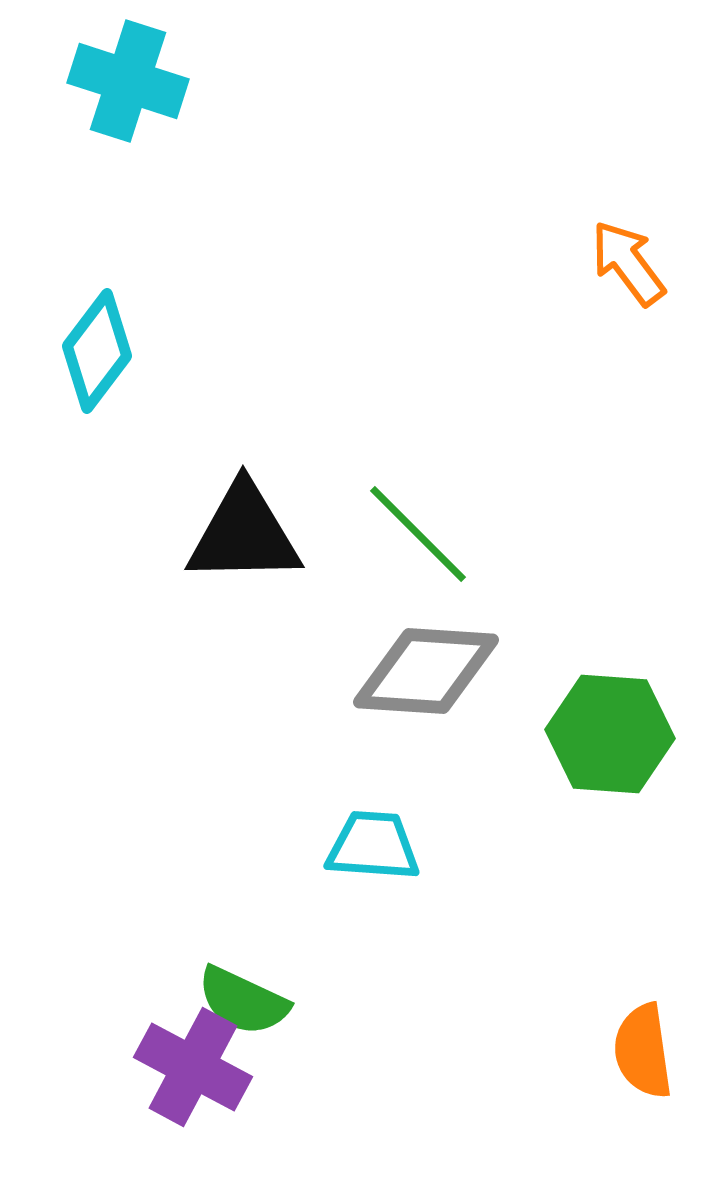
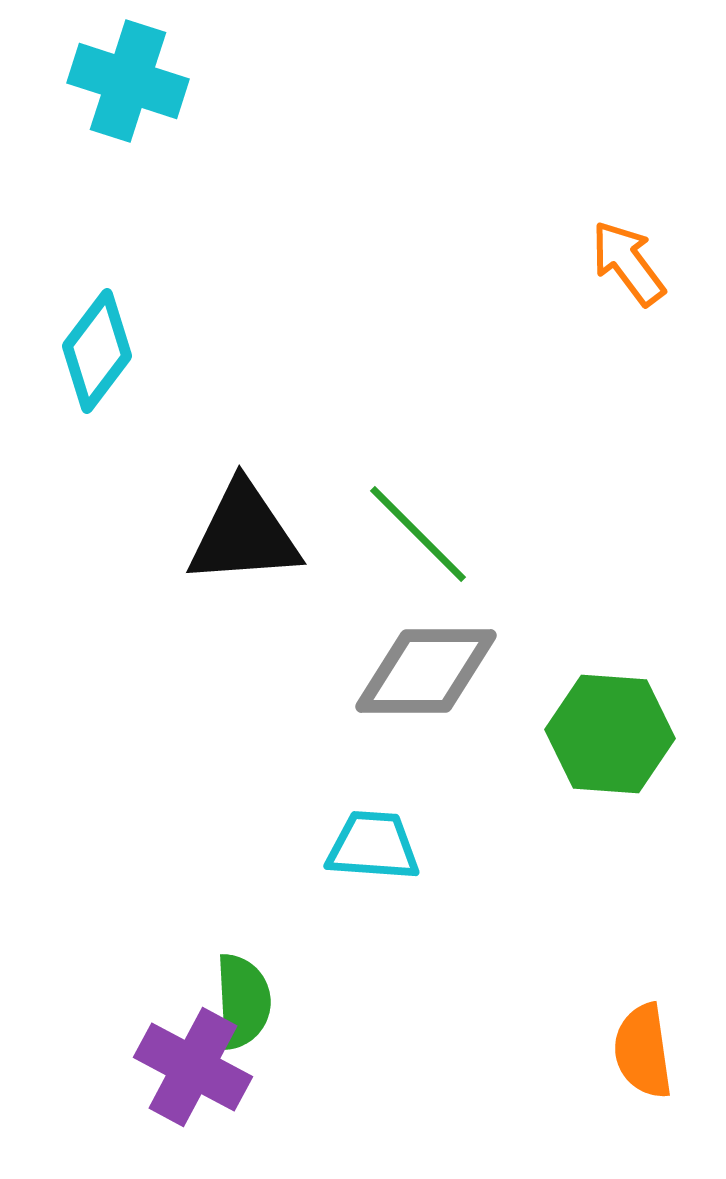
black triangle: rotated 3 degrees counterclockwise
gray diamond: rotated 4 degrees counterclockwise
green semicircle: rotated 118 degrees counterclockwise
